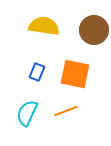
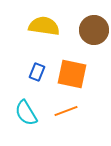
orange square: moved 3 px left
cyan semicircle: moved 1 px left; rotated 56 degrees counterclockwise
